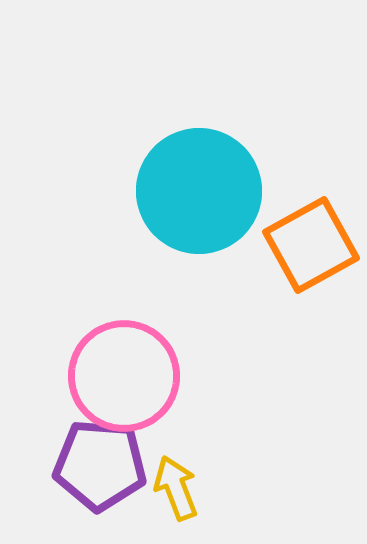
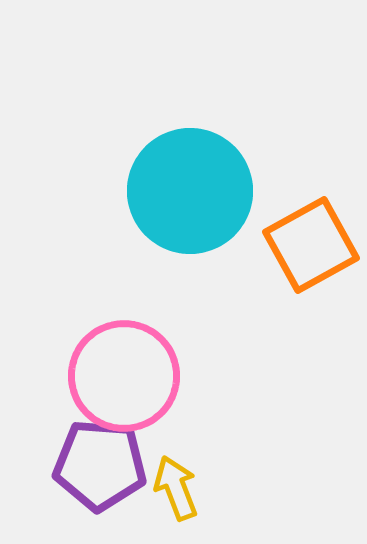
cyan circle: moved 9 px left
